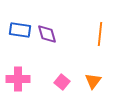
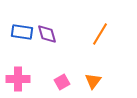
blue rectangle: moved 2 px right, 2 px down
orange line: rotated 25 degrees clockwise
pink square: rotated 21 degrees clockwise
